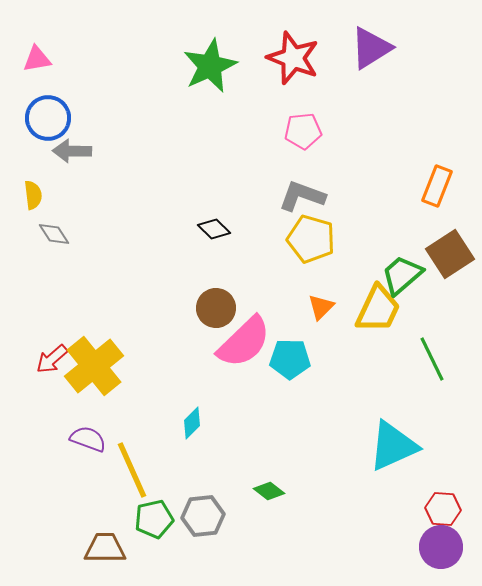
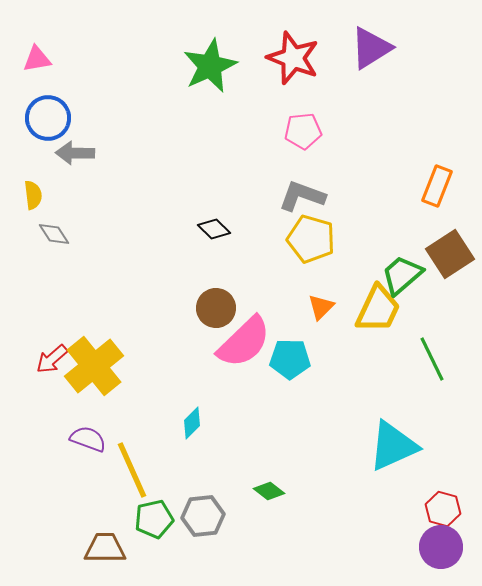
gray arrow: moved 3 px right, 2 px down
red hexagon: rotated 12 degrees clockwise
